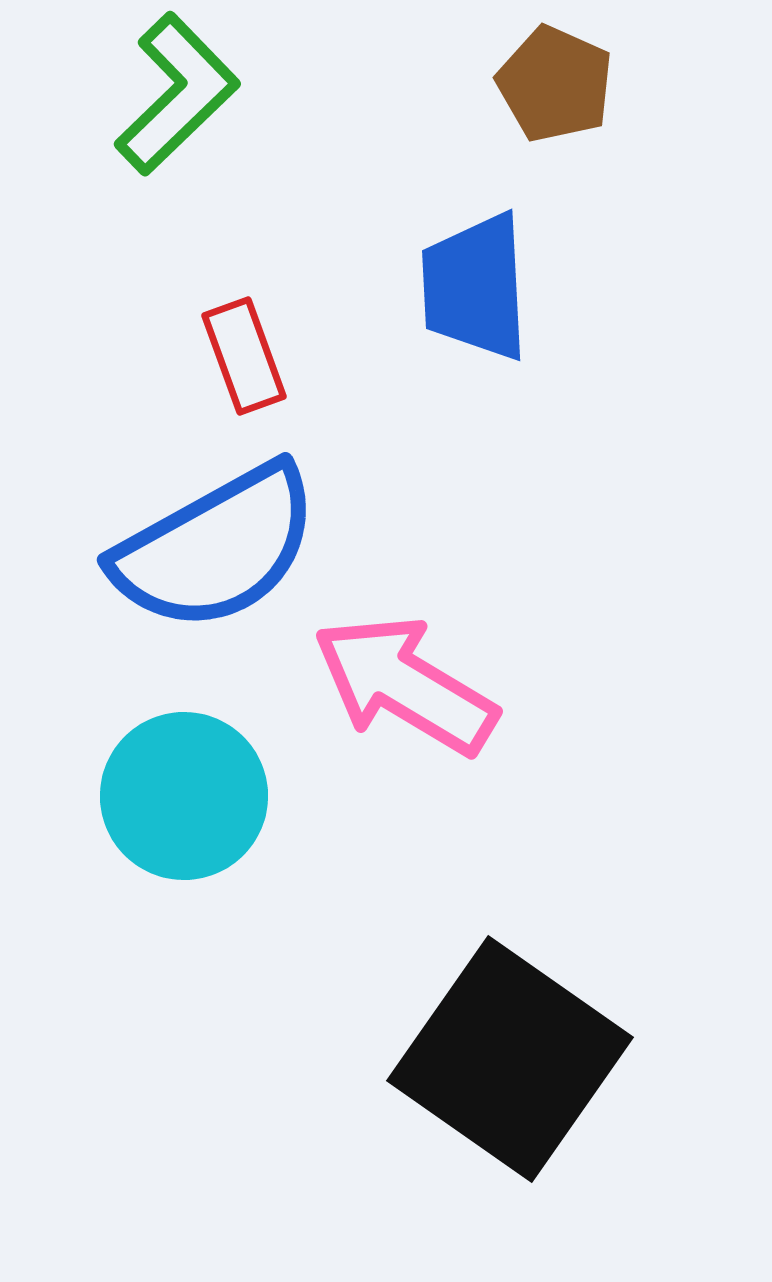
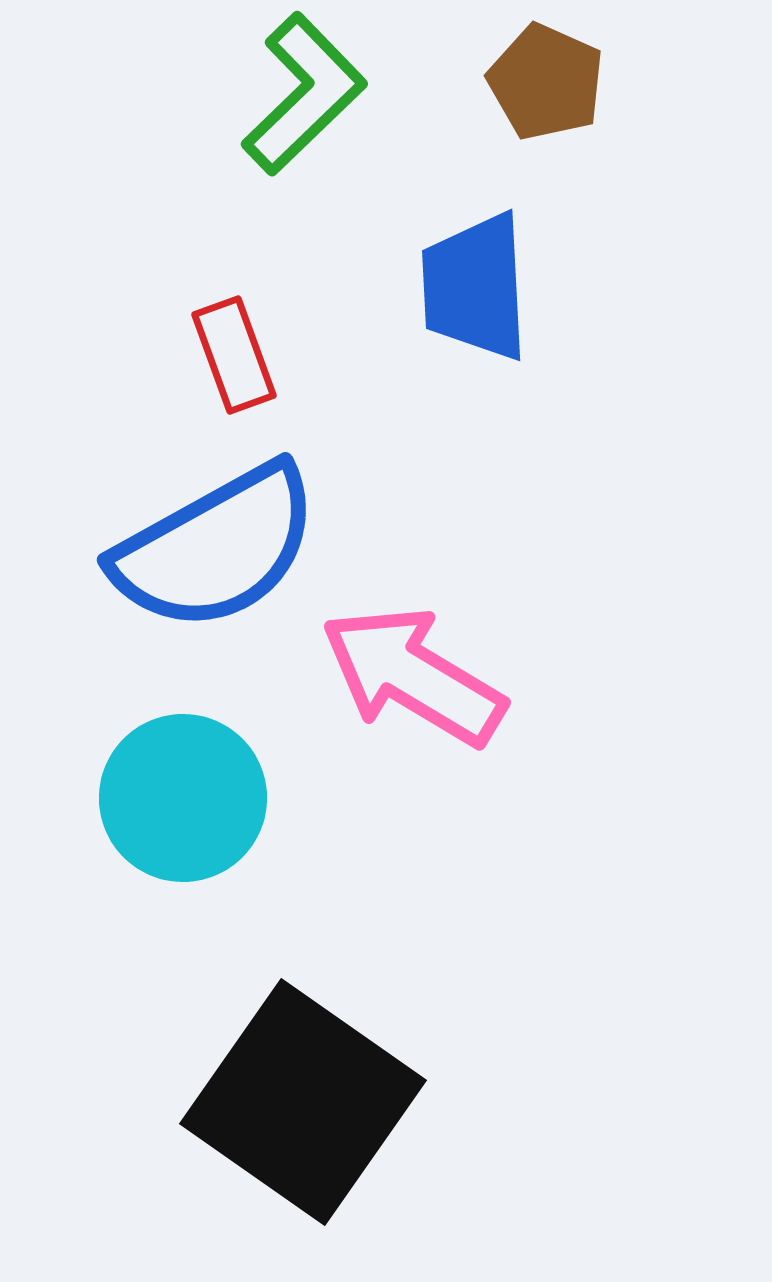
brown pentagon: moved 9 px left, 2 px up
green L-shape: moved 127 px right
red rectangle: moved 10 px left, 1 px up
pink arrow: moved 8 px right, 9 px up
cyan circle: moved 1 px left, 2 px down
black square: moved 207 px left, 43 px down
